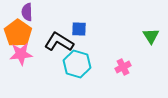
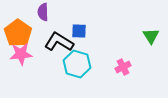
purple semicircle: moved 16 px right
blue square: moved 2 px down
